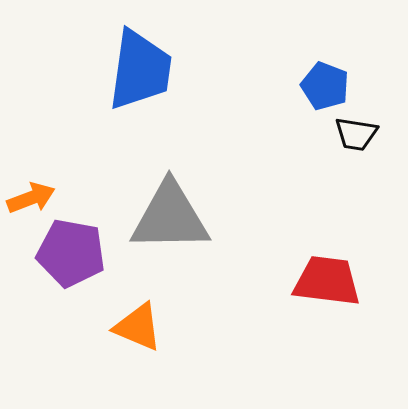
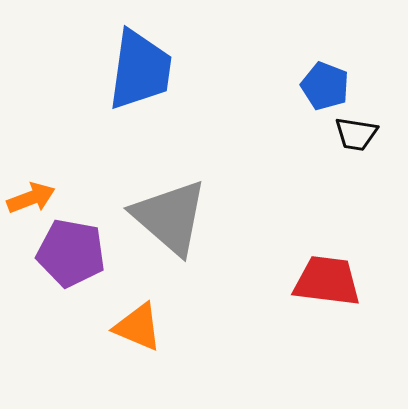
gray triangle: rotated 42 degrees clockwise
